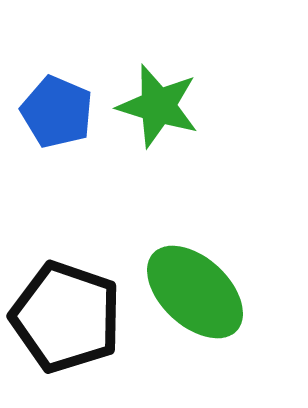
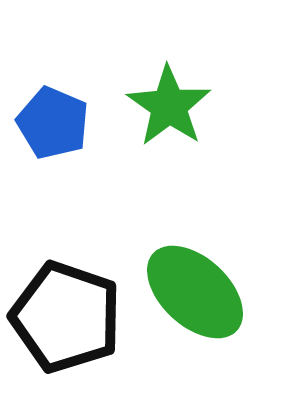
green star: moved 11 px right; rotated 18 degrees clockwise
blue pentagon: moved 4 px left, 11 px down
